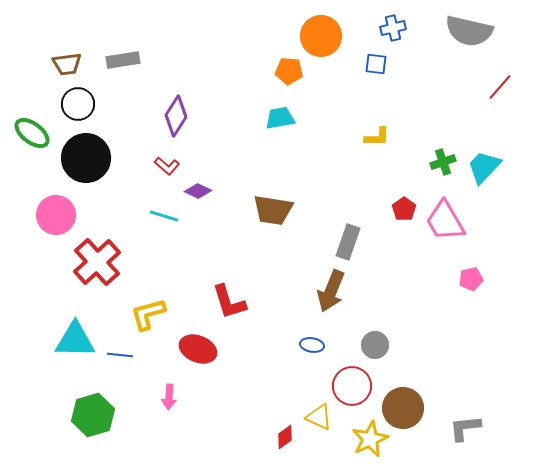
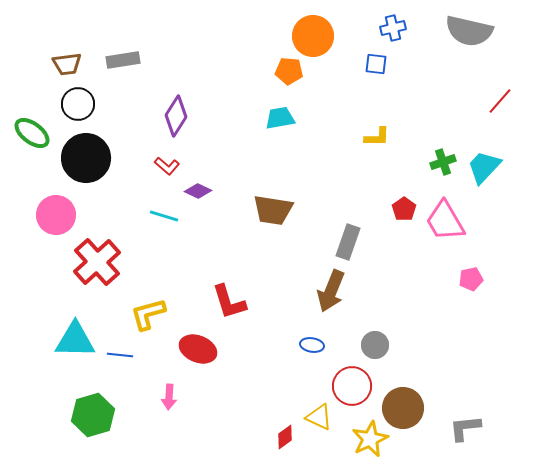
orange circle at (321, 36): moved 8 px left
red line at (500, 87): moved 14 px down
